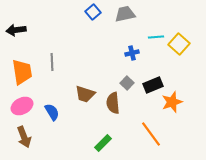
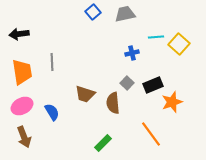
black arrow: moved 3 px right, 4 px down
